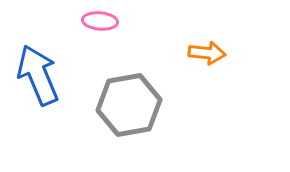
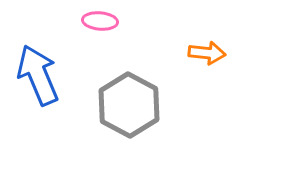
gray hexagon: rotated 22 degrees counterclockwise
